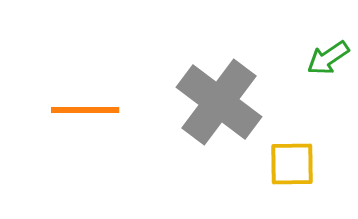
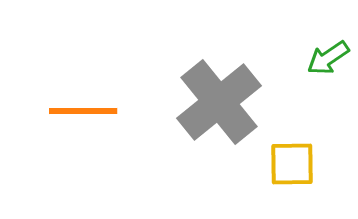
gray cross: rotated 14 degrees clockwise
orange line: moved 2 px left, 1 px down
